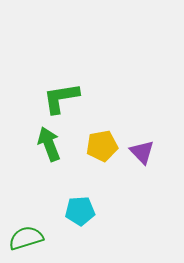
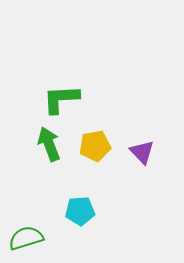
green L-shape: moved 1 px down; rotated 6 degrees clockwise
yellow pentagon: moved 7 px left
